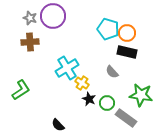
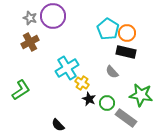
cyan pentagon: rotated 15 degrees clockwise
brown cross: rotated 24 degrees counterclockwise
black rectangle: moved 1 px left
